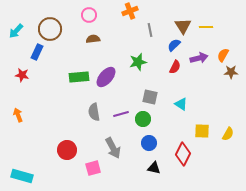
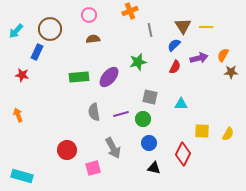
purple ellipse: moved 3 px right
cyan triangle: rotated 32 degrees counterclockwise
